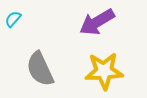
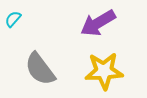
purple arrow: moved 1 px right, 1 px down
gray semicircle: rotated 12 degrees counterclockwise
